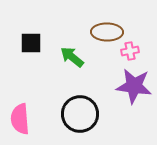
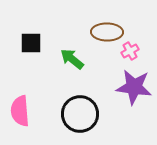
pink cross: rotated 18 degrees counterclockwise
green arrow: moved 2 px down
purple star: moved 1 px down
pink semicircle: moved 8 px up
